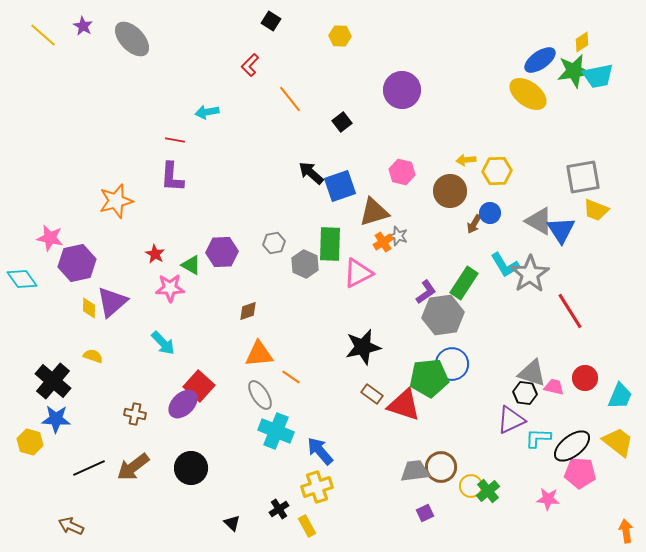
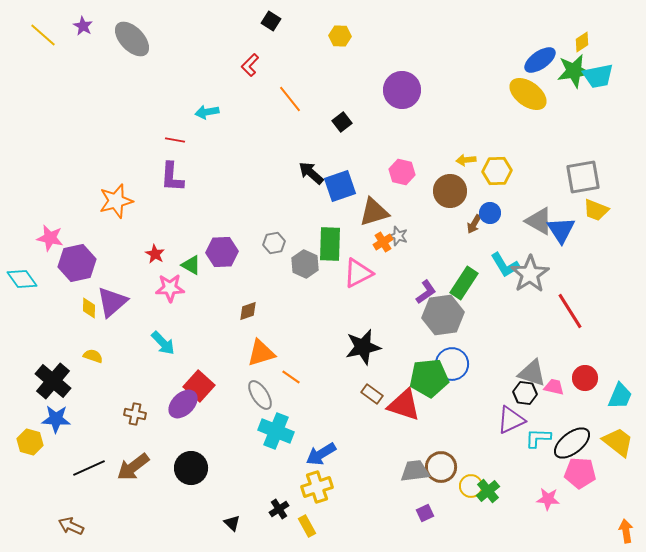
orange triangle at (259, 354): moved 2 px right, 1 px up; rotated 12 degrees counterclockwise
black ellipse at (572, 446): moved 3 px up
blue arrow at (320, 451): moved 1 px right, 3 px down; rotated 80 degrees counterclockwise
